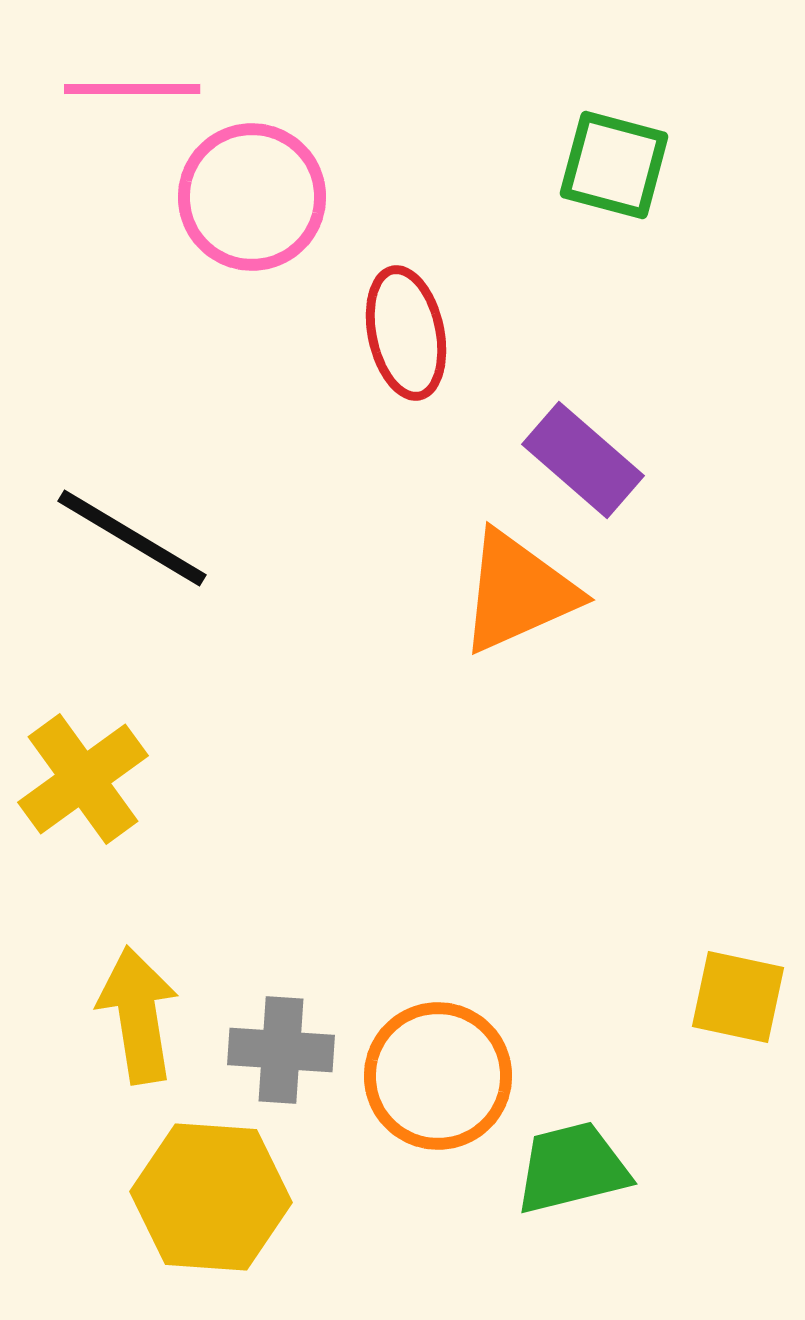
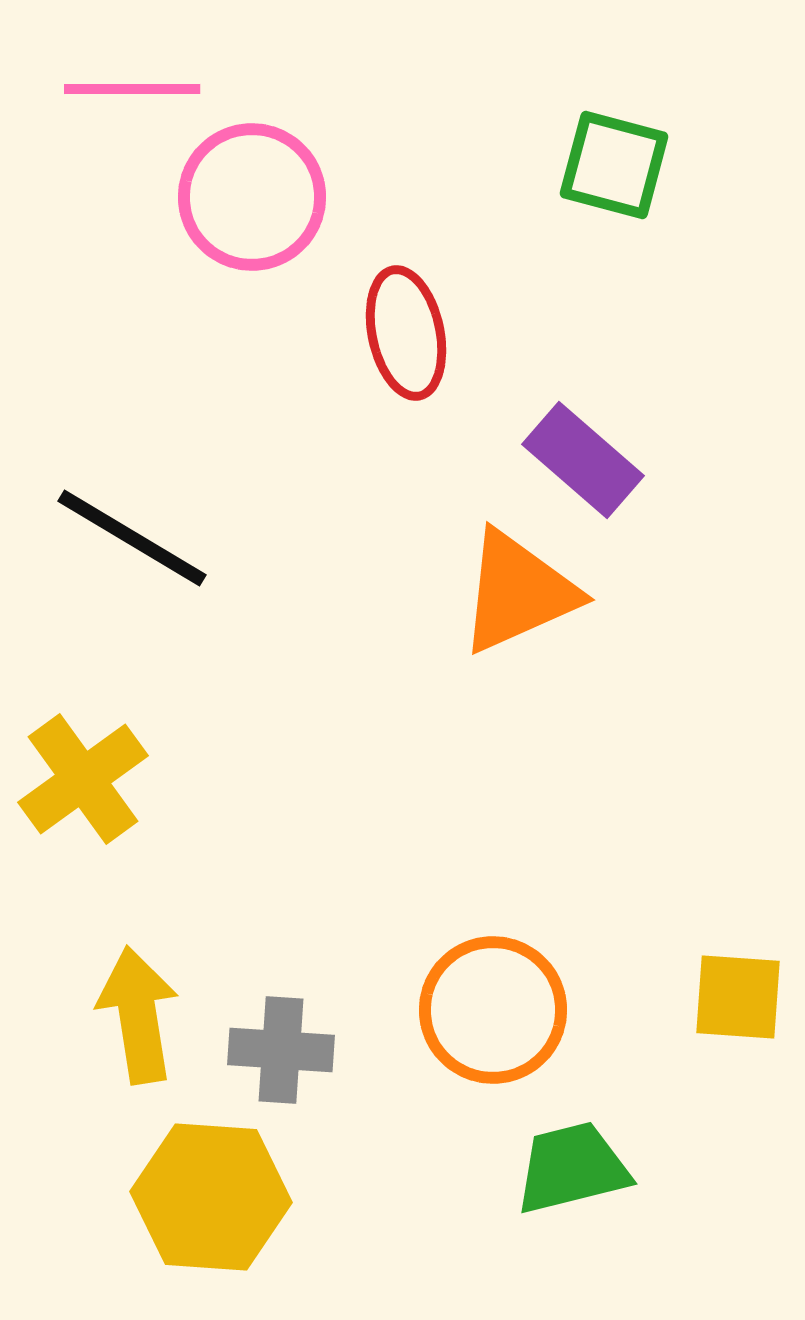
yellow square: rotated 8 degrees counterclockwise
orange circle: moved 55 px right, 66 px up
